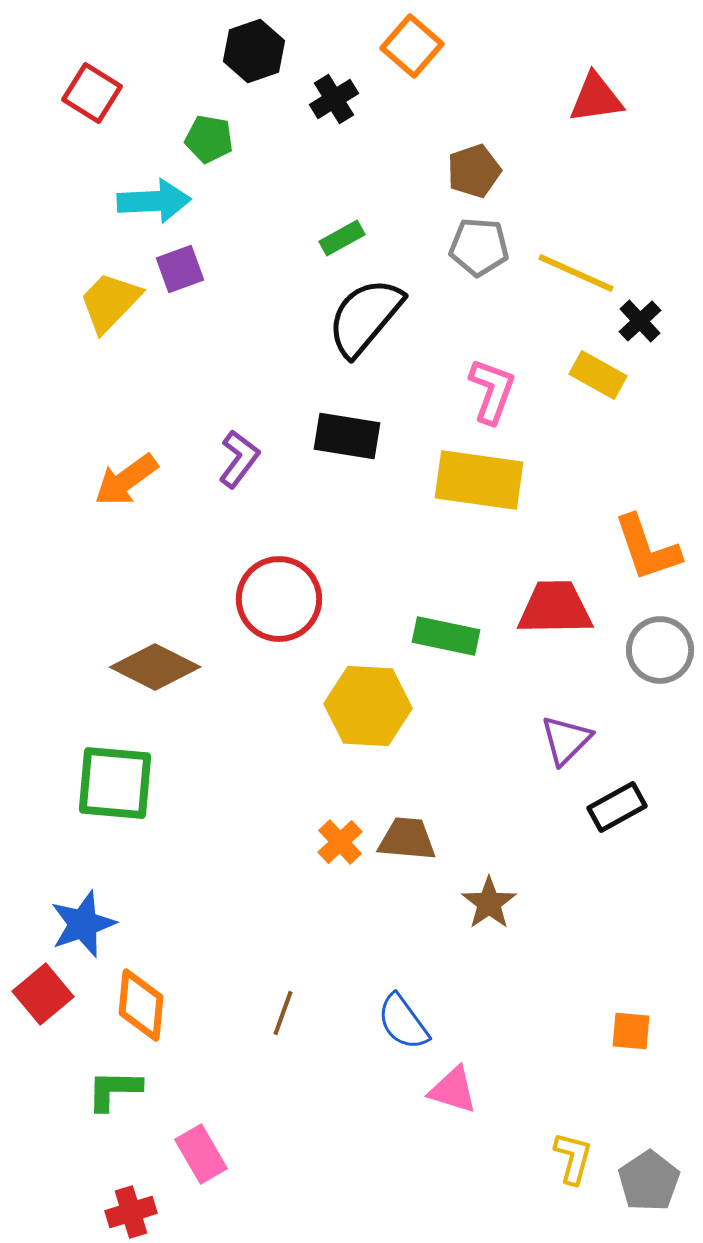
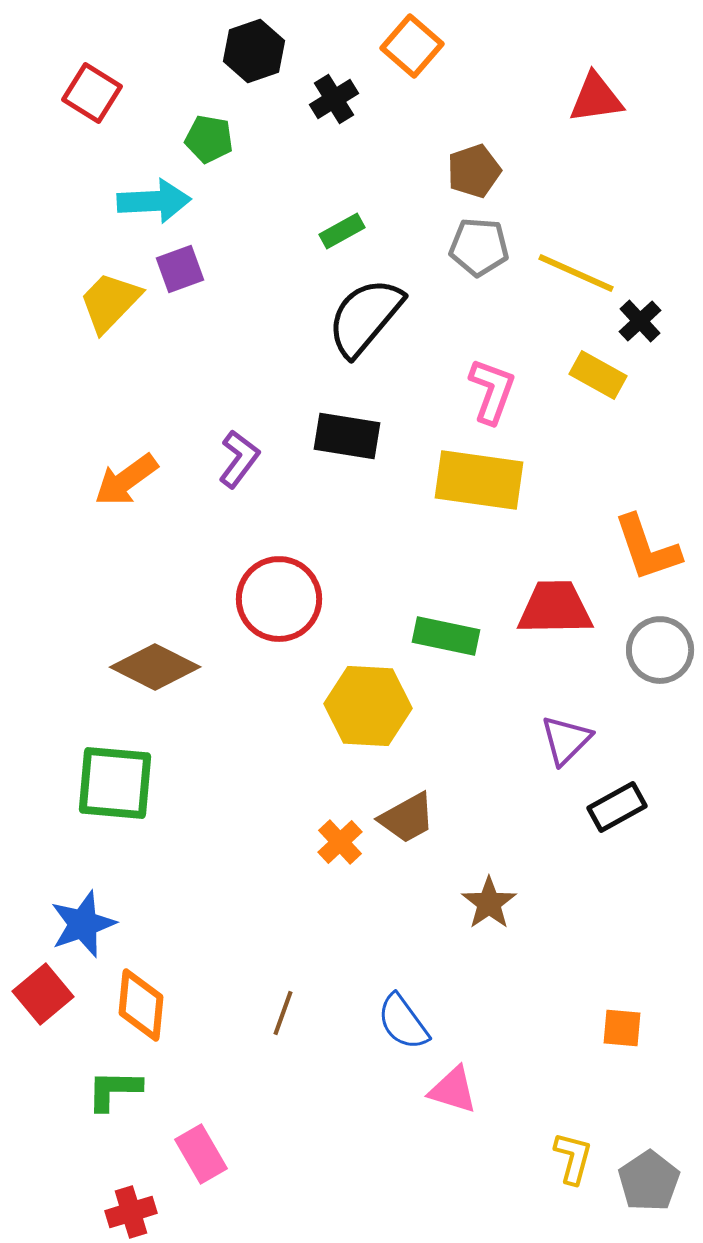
green rectangle at (342, 238): moved 7 px up
brown trapezoid at (407, 839): moved 21 px up; rotated 146 degrees clockwise
orange square at (631, 1031): moved 9 px left, 3 px up
